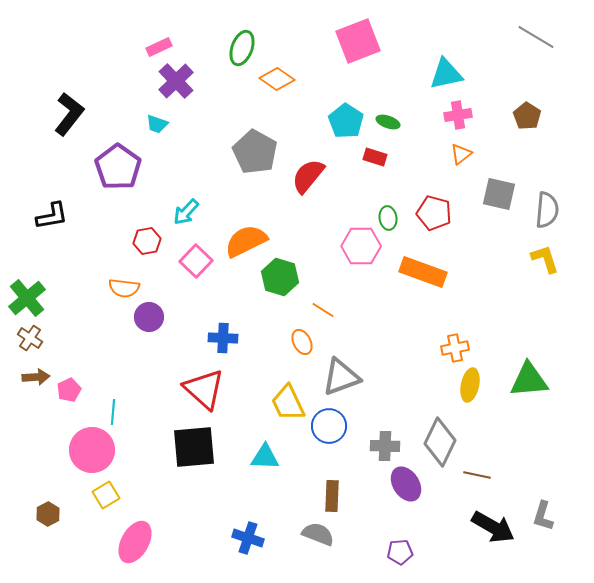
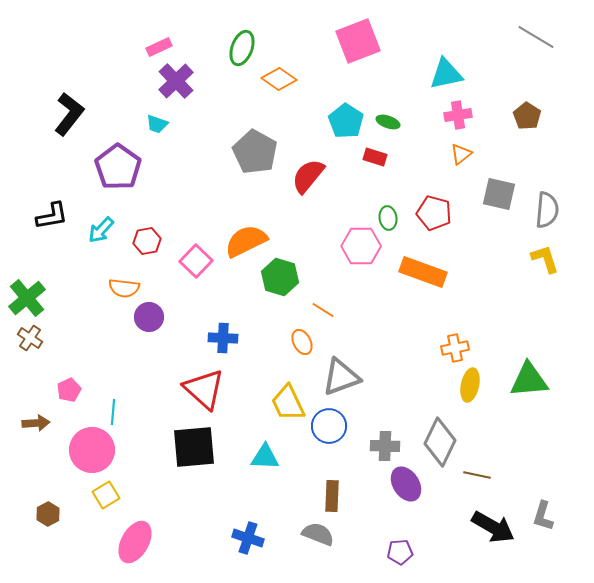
orange diamond at (277, 79): moved 2 px right
cyan arrow at (186, 212): moved 85 px left, 18 px down
brown arrow at (36, 377): moved 46 px down
